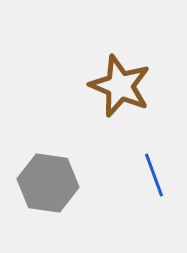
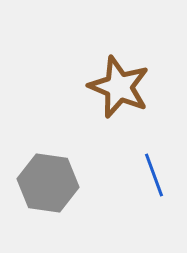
brown star: moved 1 px left, 1 px down
